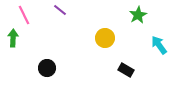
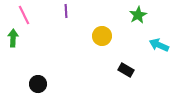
purple line: moved 6 px right, 1 px down; rotated 48 degrees clockwise
yellow circle: moved 3 px left, 2 px up
cyan arrow: rotated 30 degrees counterclockwise
black circle: moved 9 px left, 16 px down
